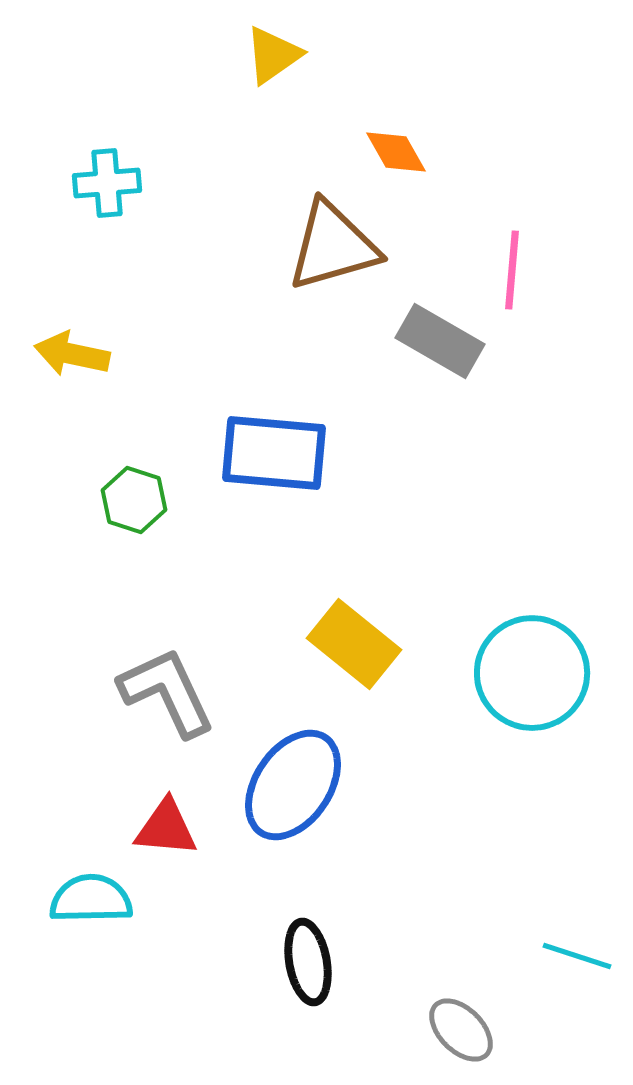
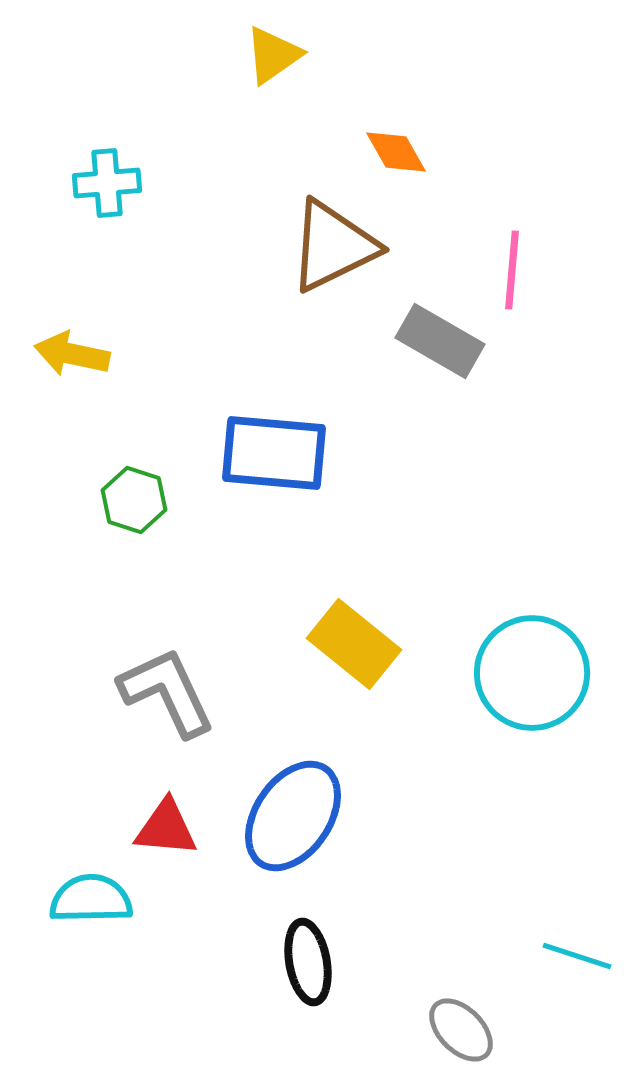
brown triangle: rotated 10 degrees counterclockwise
blue ellipse: moved 31 px down
